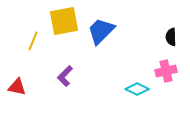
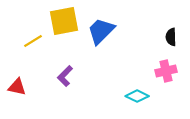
yellow line: rotated 36 degrees clockwise
cyan diamond: moved 7 px down
